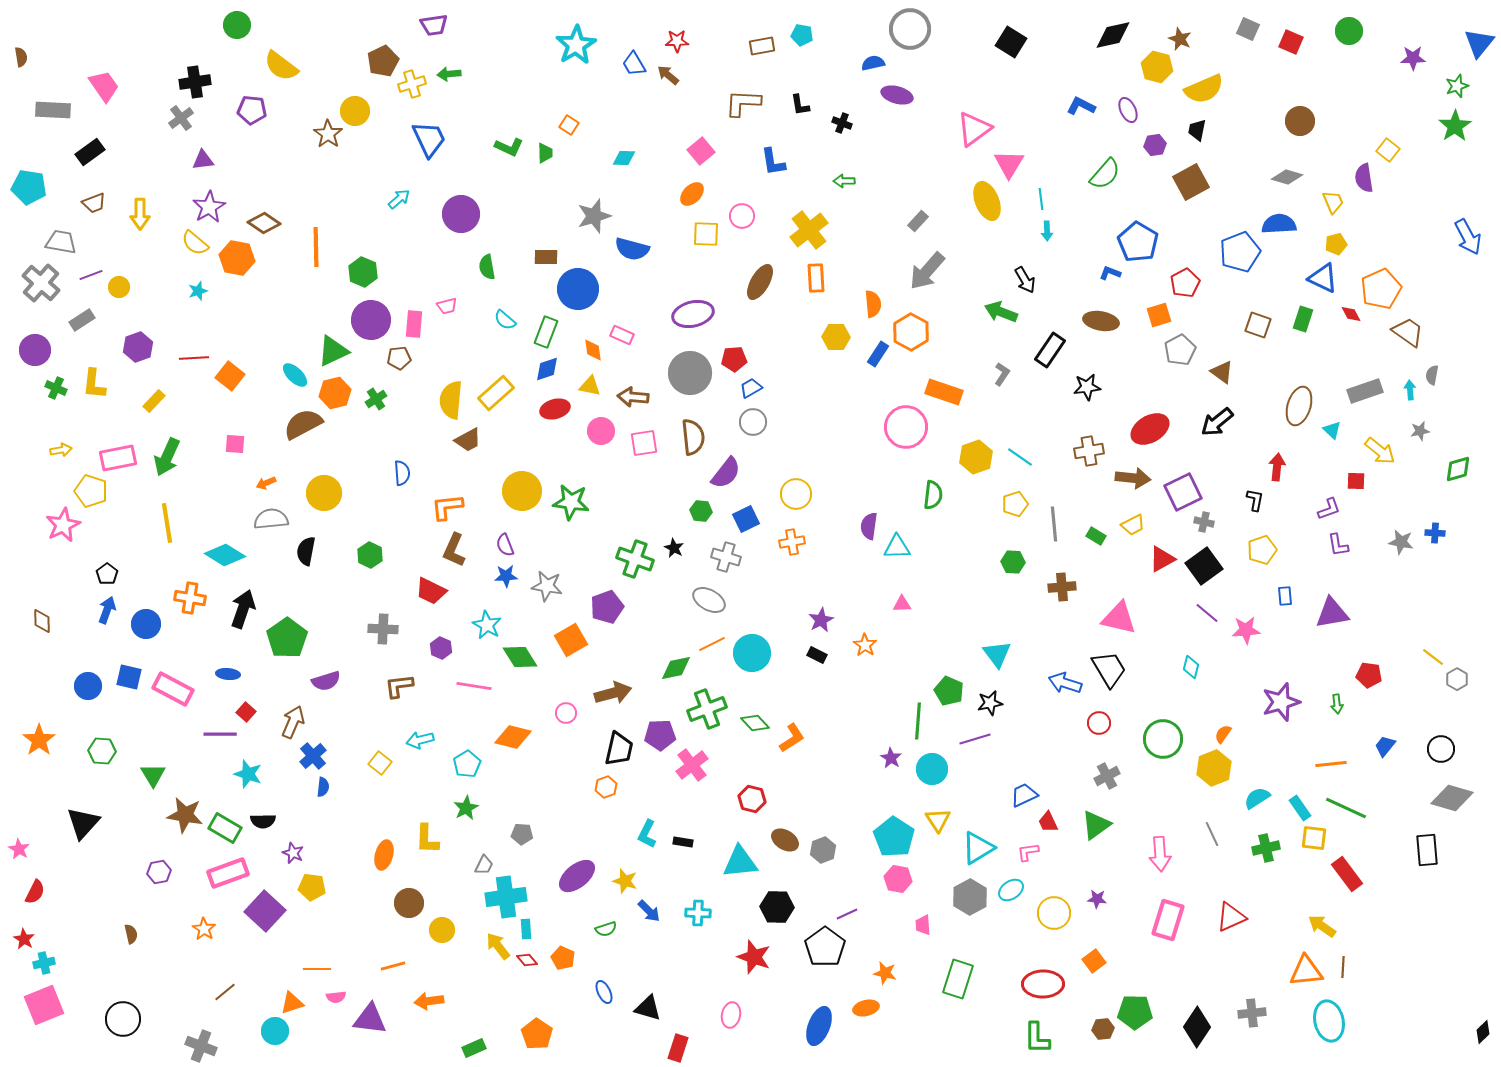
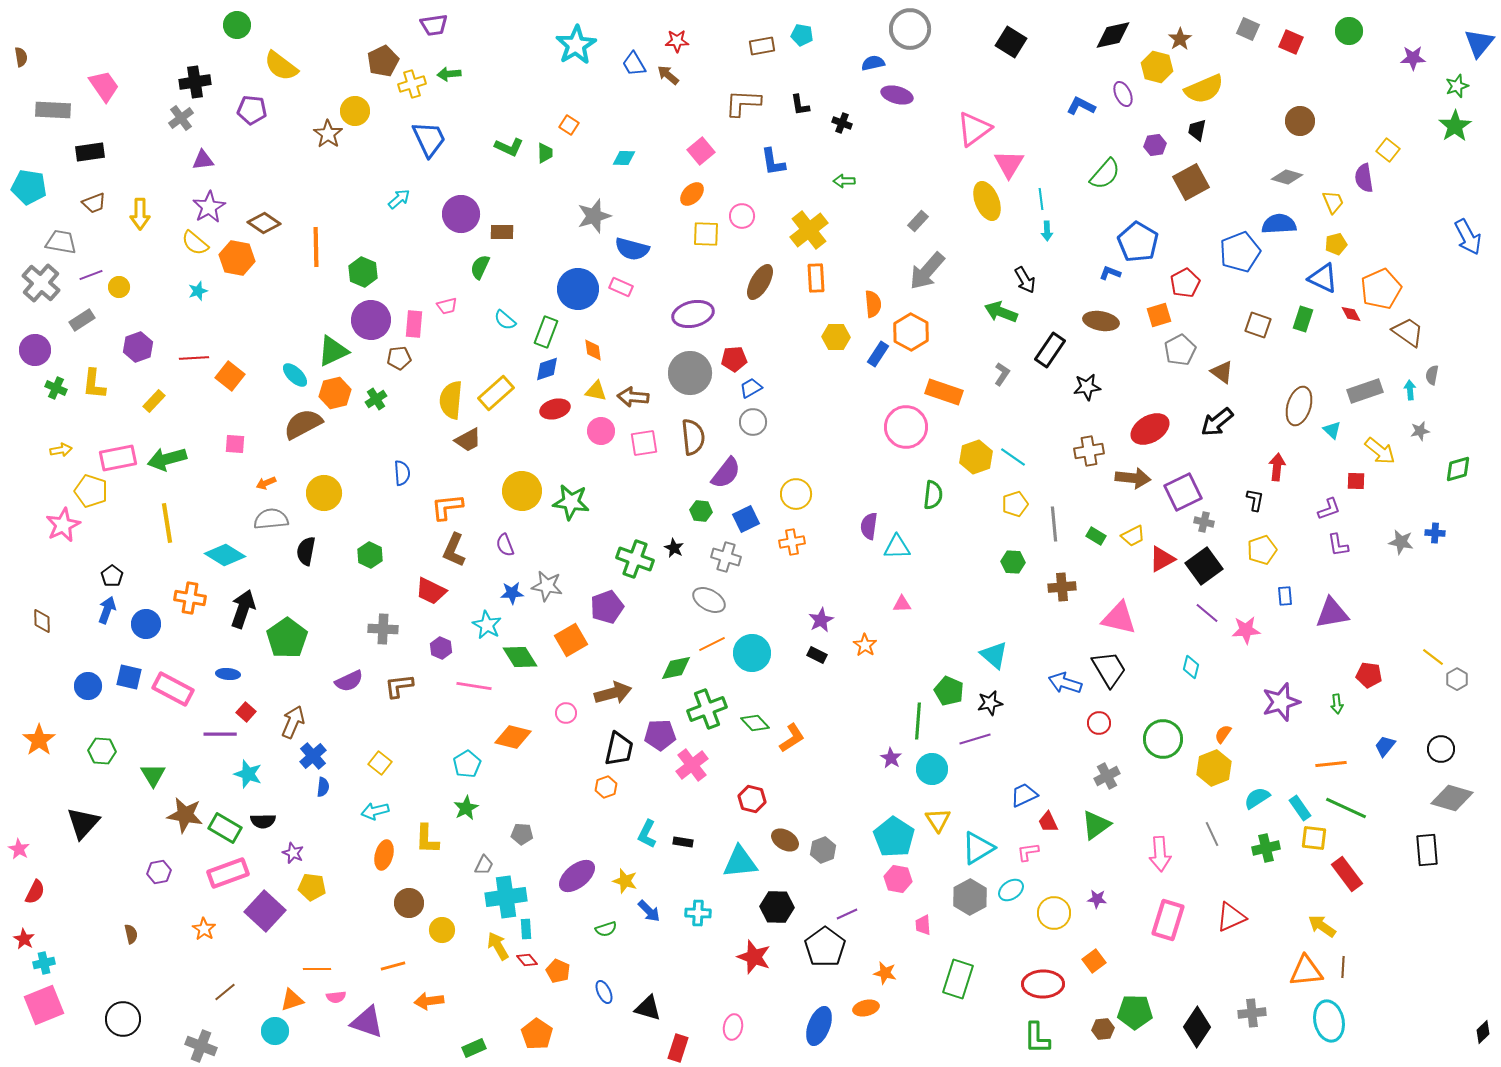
brown star at (1180, 39): rotated 15 degrees clockwise
purple ellipse at (1128, 110): moved 5 px left, 16 px up
black rectangle at (90, 152): rotated 28 degrees clockwise
brown rectangle at (546, 257): moved 44 px left, 25 px up
green semicircle at (487, 267): moved 7 px left; rotated 35 degrees clockwise
pink rectangle at (622, 335): moved 1 px left, 48 px up
yellow triangle at (590, 386): moved 6 px right, 5 px down
green arrow at (167, 457): moved 2 px down; rotated 51 degrees clockwise
cyan line at (1020, 457): moved 7 px left
yellow trapezoid at (1133, 525): moved 11 px down
black pentagon at (107, 574): moved 5 px right, 2 px down
blue star at (506, 576): moved 6 px right, 17 px down
cyan triangle at (997, 654): moved 3 px left, 1 px down; rotated 12 degrees counterclockwise
purple semicircle at (326, 681): moved 23 px right; rotated 8 degrees counterclockwise
cyan arrow at (420, 740): moved 45 px left, 71 px down
yellow arrow at (498, 946): rotated 8 degrees clockwise
orange pentagon at (563, 958): moved 5 px left, 13 px down
orange triangle at (292, 1003): moved 3 px up
pink ellipse at (731, 1015): moved 2 px right, 12 px down
purple triangle at (370, 1019): moved 3 px left, 3 px down; rotated 12 degrees clockwise
